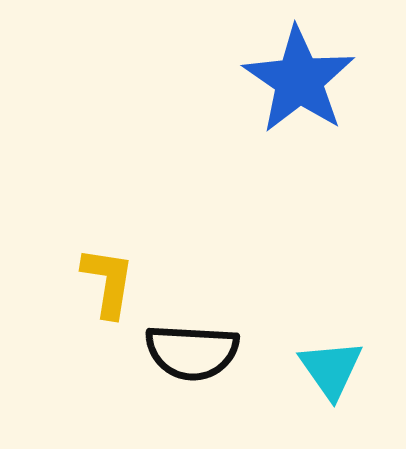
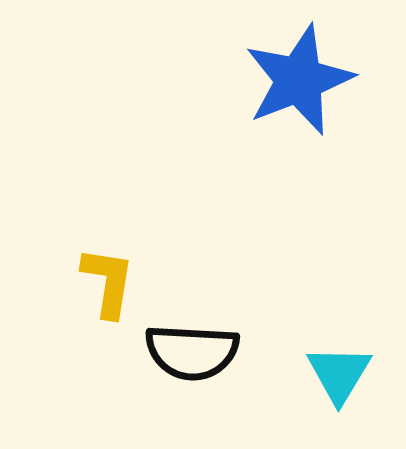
blue star: rotated 17 degrees clockwise
cyan triangle: moved 8 px right, 5 px down; rotated 6 degrees clockwise
